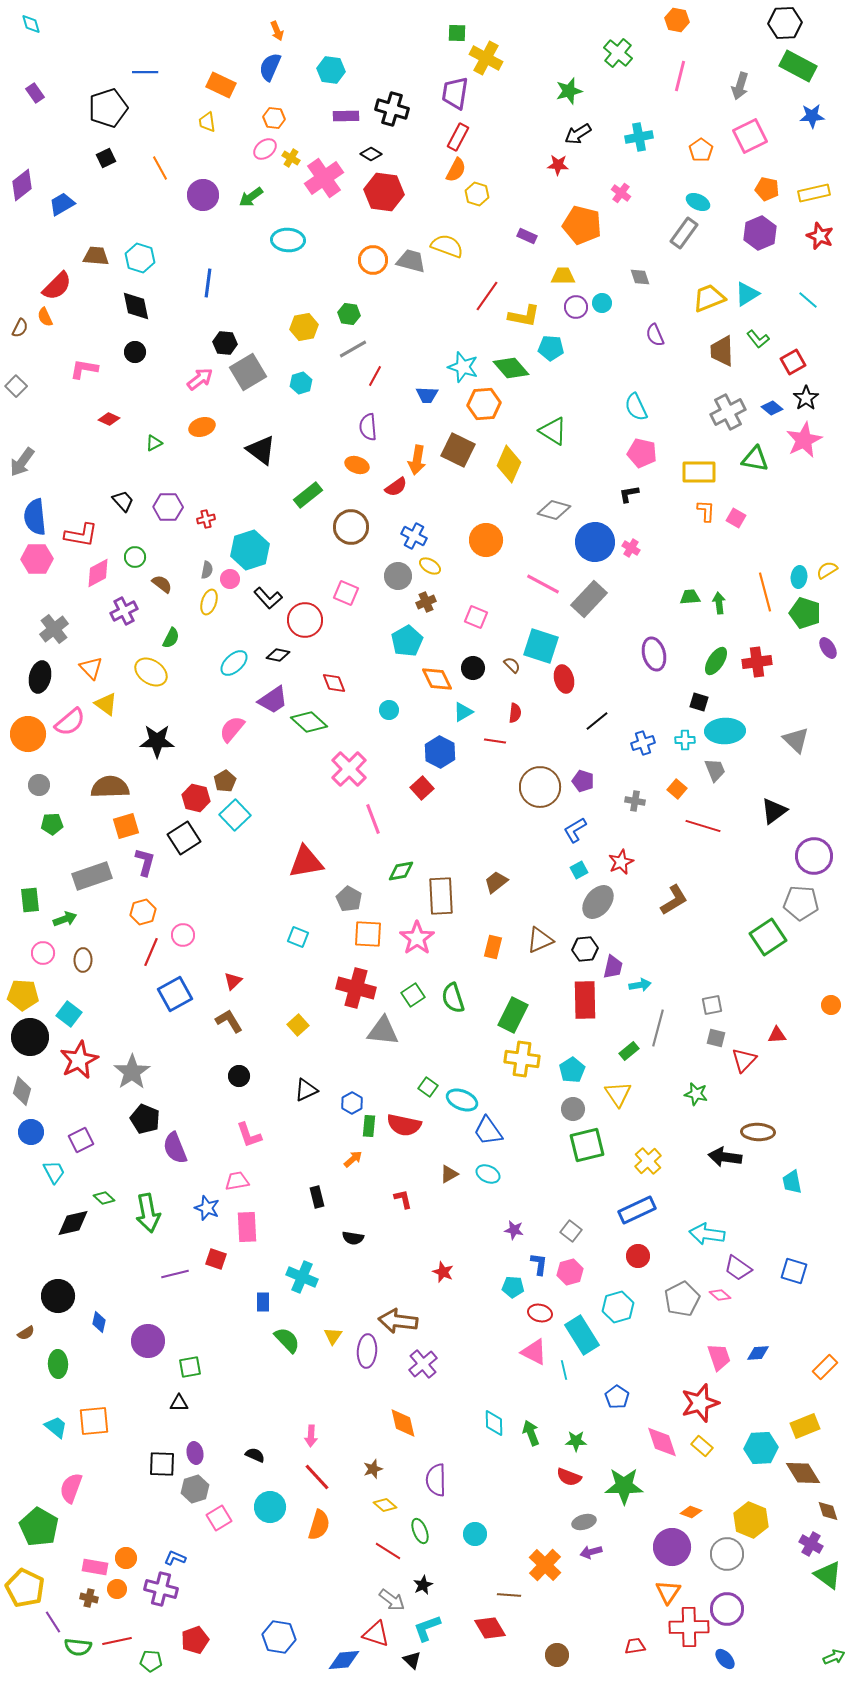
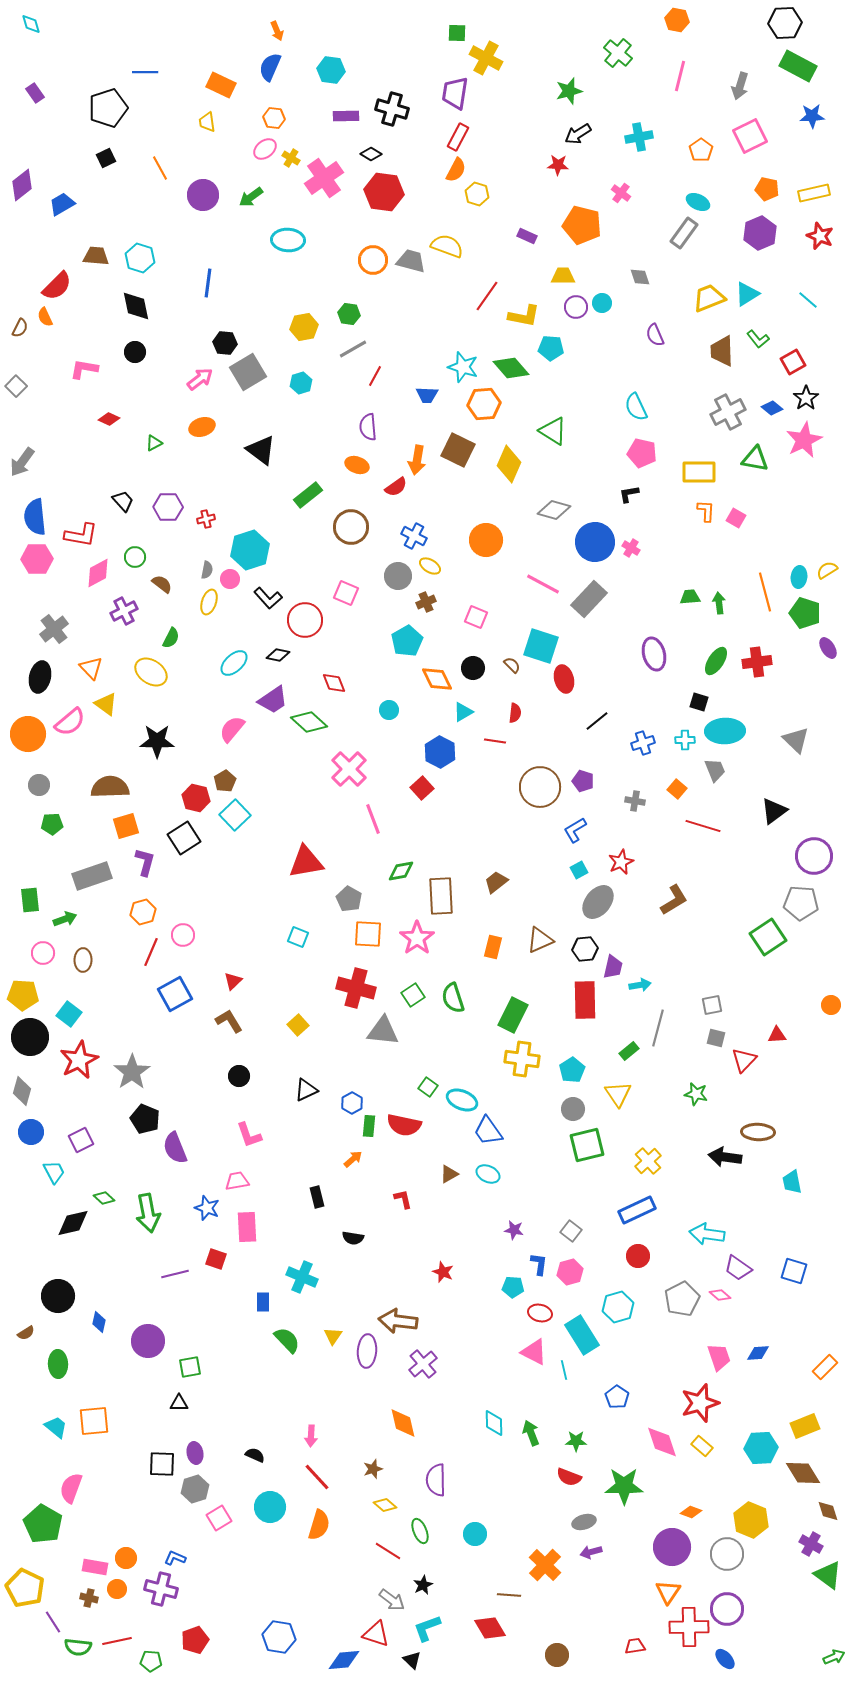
green pentagon at (39, 1527): moved 4 px right, 3 px up
